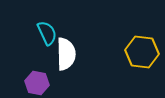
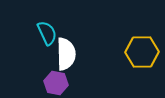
yellow hexagon: rotated 8 degrees counterclockwise
purple hexagon: moved 19 px right
